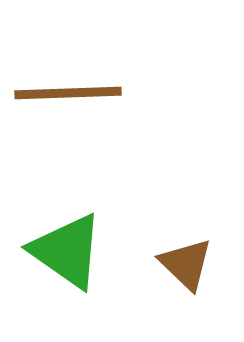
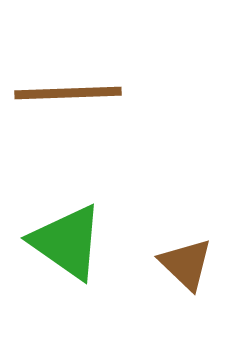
green triangle: moved 9 px up
